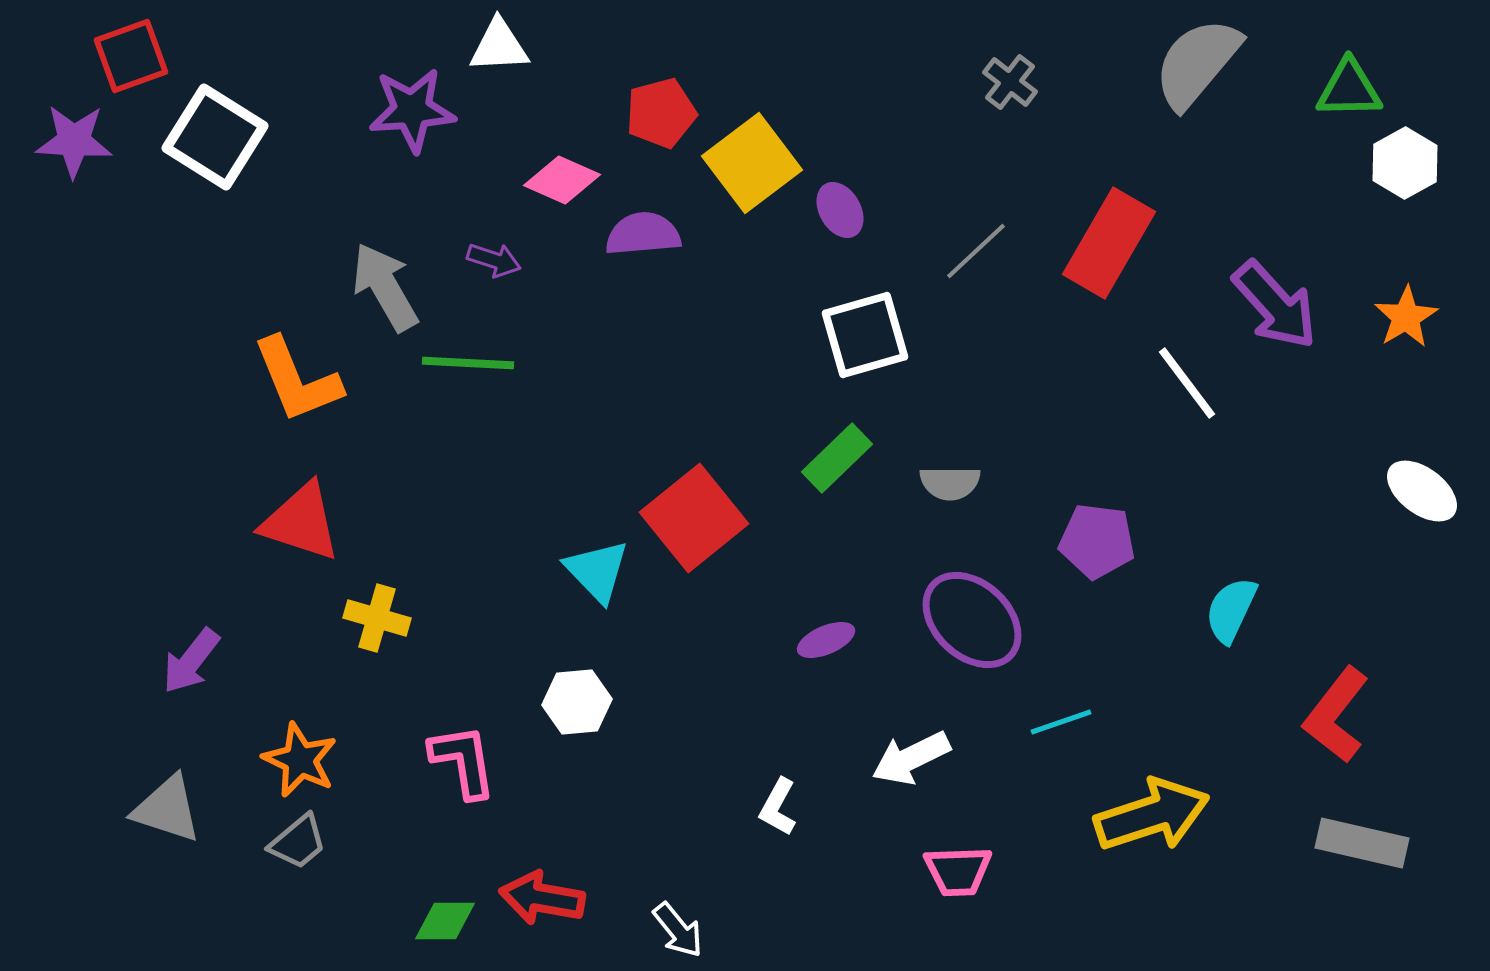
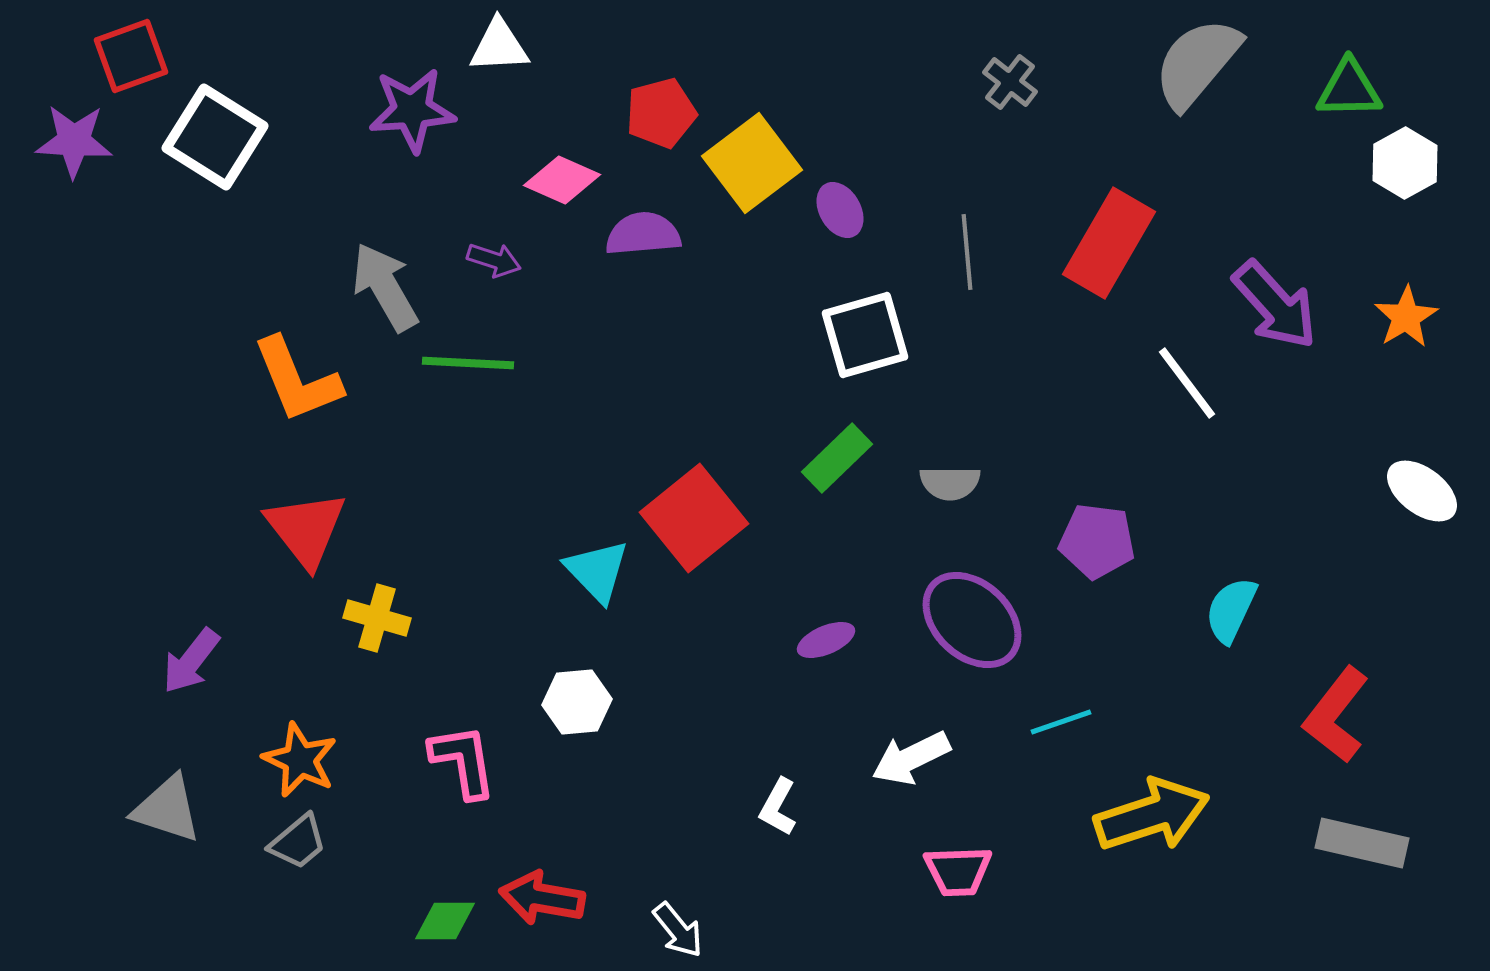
gray line at (976, 251): moved 9 px left, 1 px down; rotated 52 degrees counterclockwise
red triangle at (301, 522): moved 5 px right, 7 px down; rotated 34 degrees clockwise
